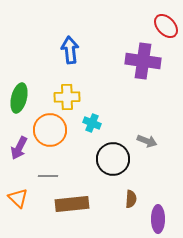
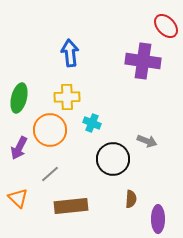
blue arrow: moved 3 px down
gray line: moved 2 px right, 2 px up; rotated 42 degrees counterclockwise
brown rectangle: moved 1 px left, 2 px down
